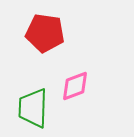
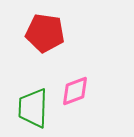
pink diamond: moved 5 px down
